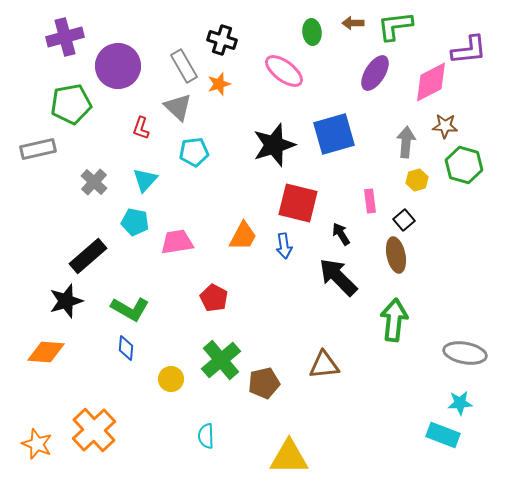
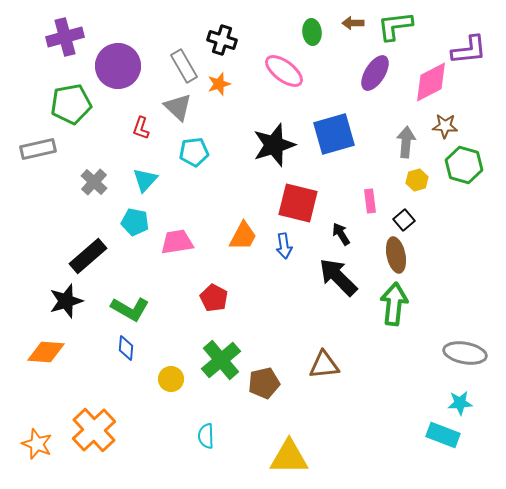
green arrow at (394, 320): moved 16 px up
